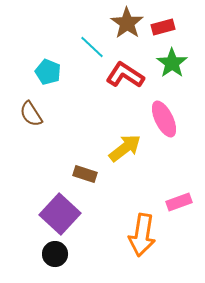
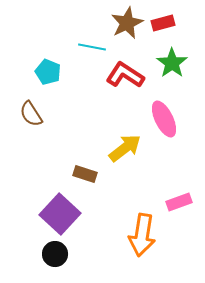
brown star: rotated 12 degrees clockwise
red rectangle: moved 4 px up
cyan line: rotated 32 degrees counterclockwise
